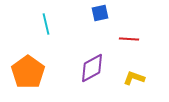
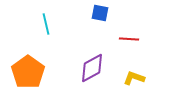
blue square: rotated 24 degrees clockwise
